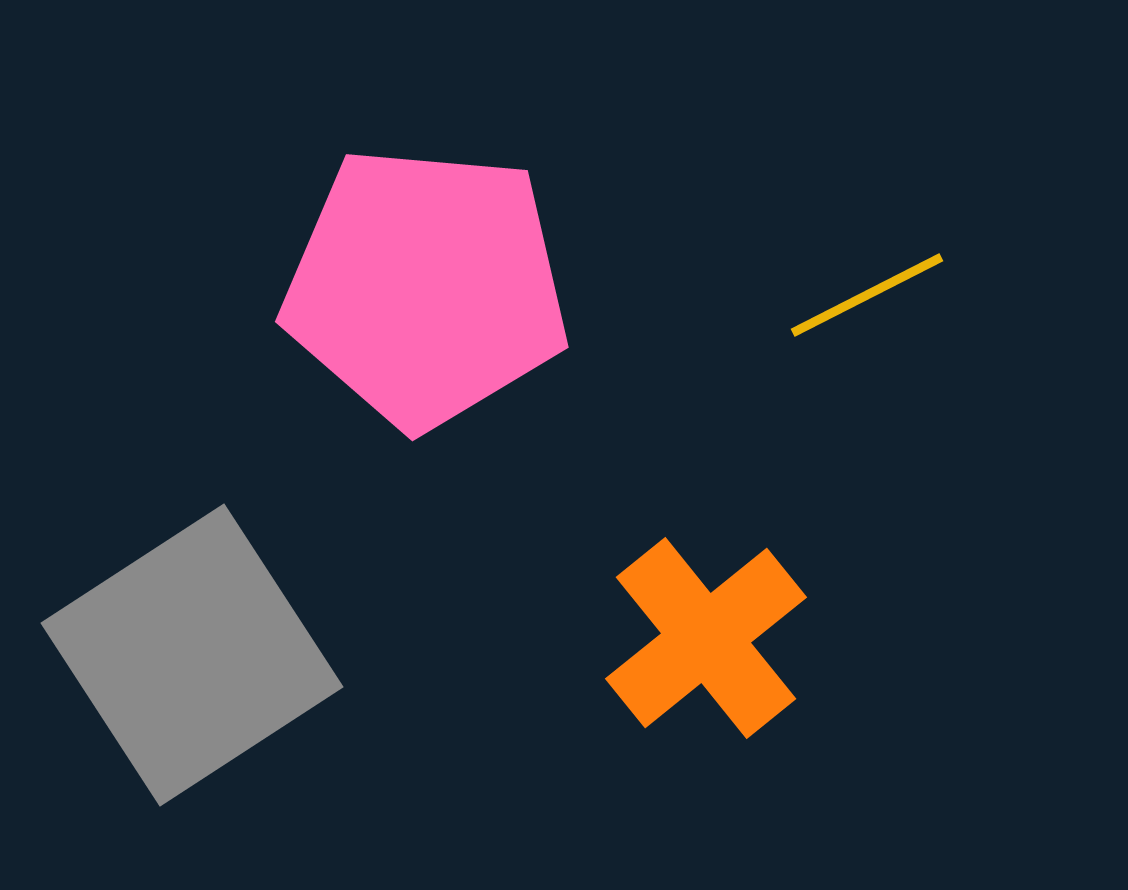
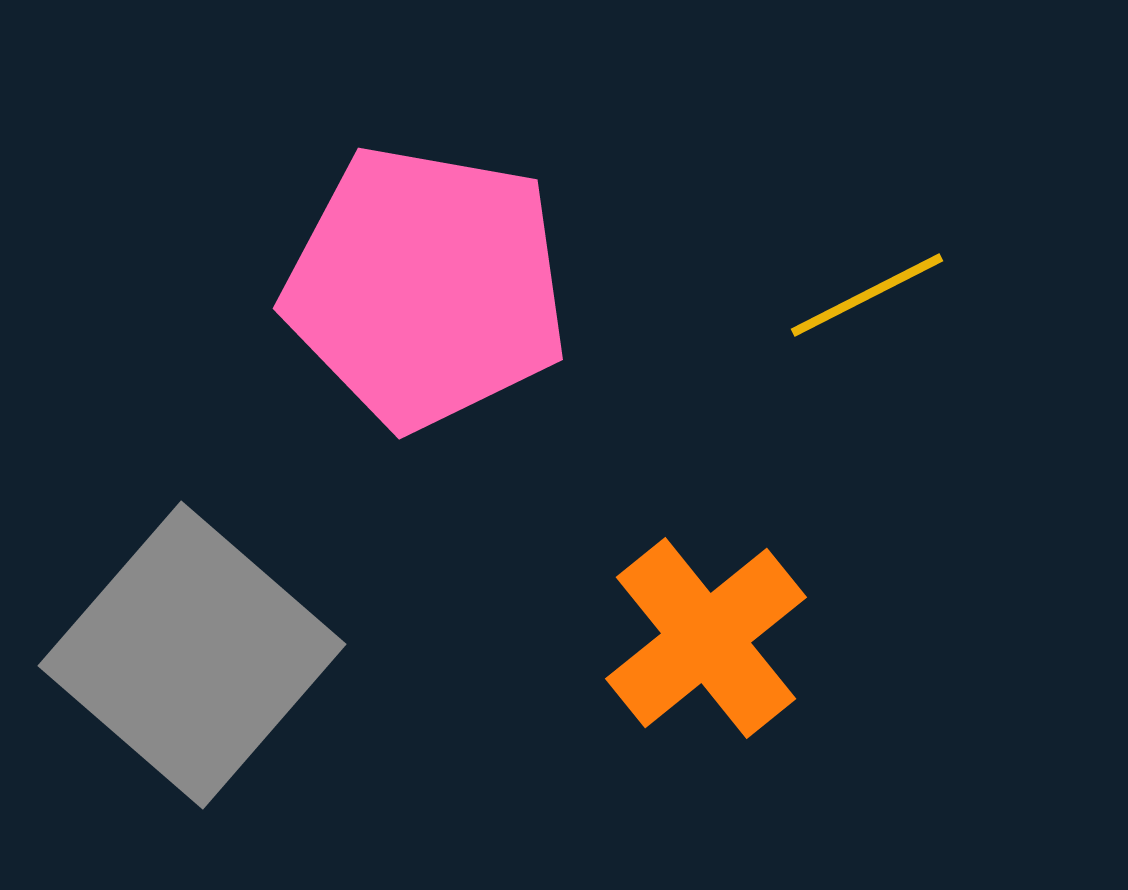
pink pentagon: rotated 5 degrees clockwise
gray square: rotated 16 degrees counterclockwise
